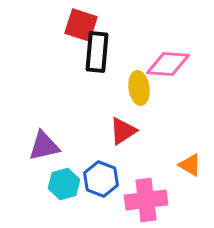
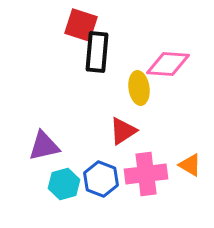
pink cross: moved 26 px up
